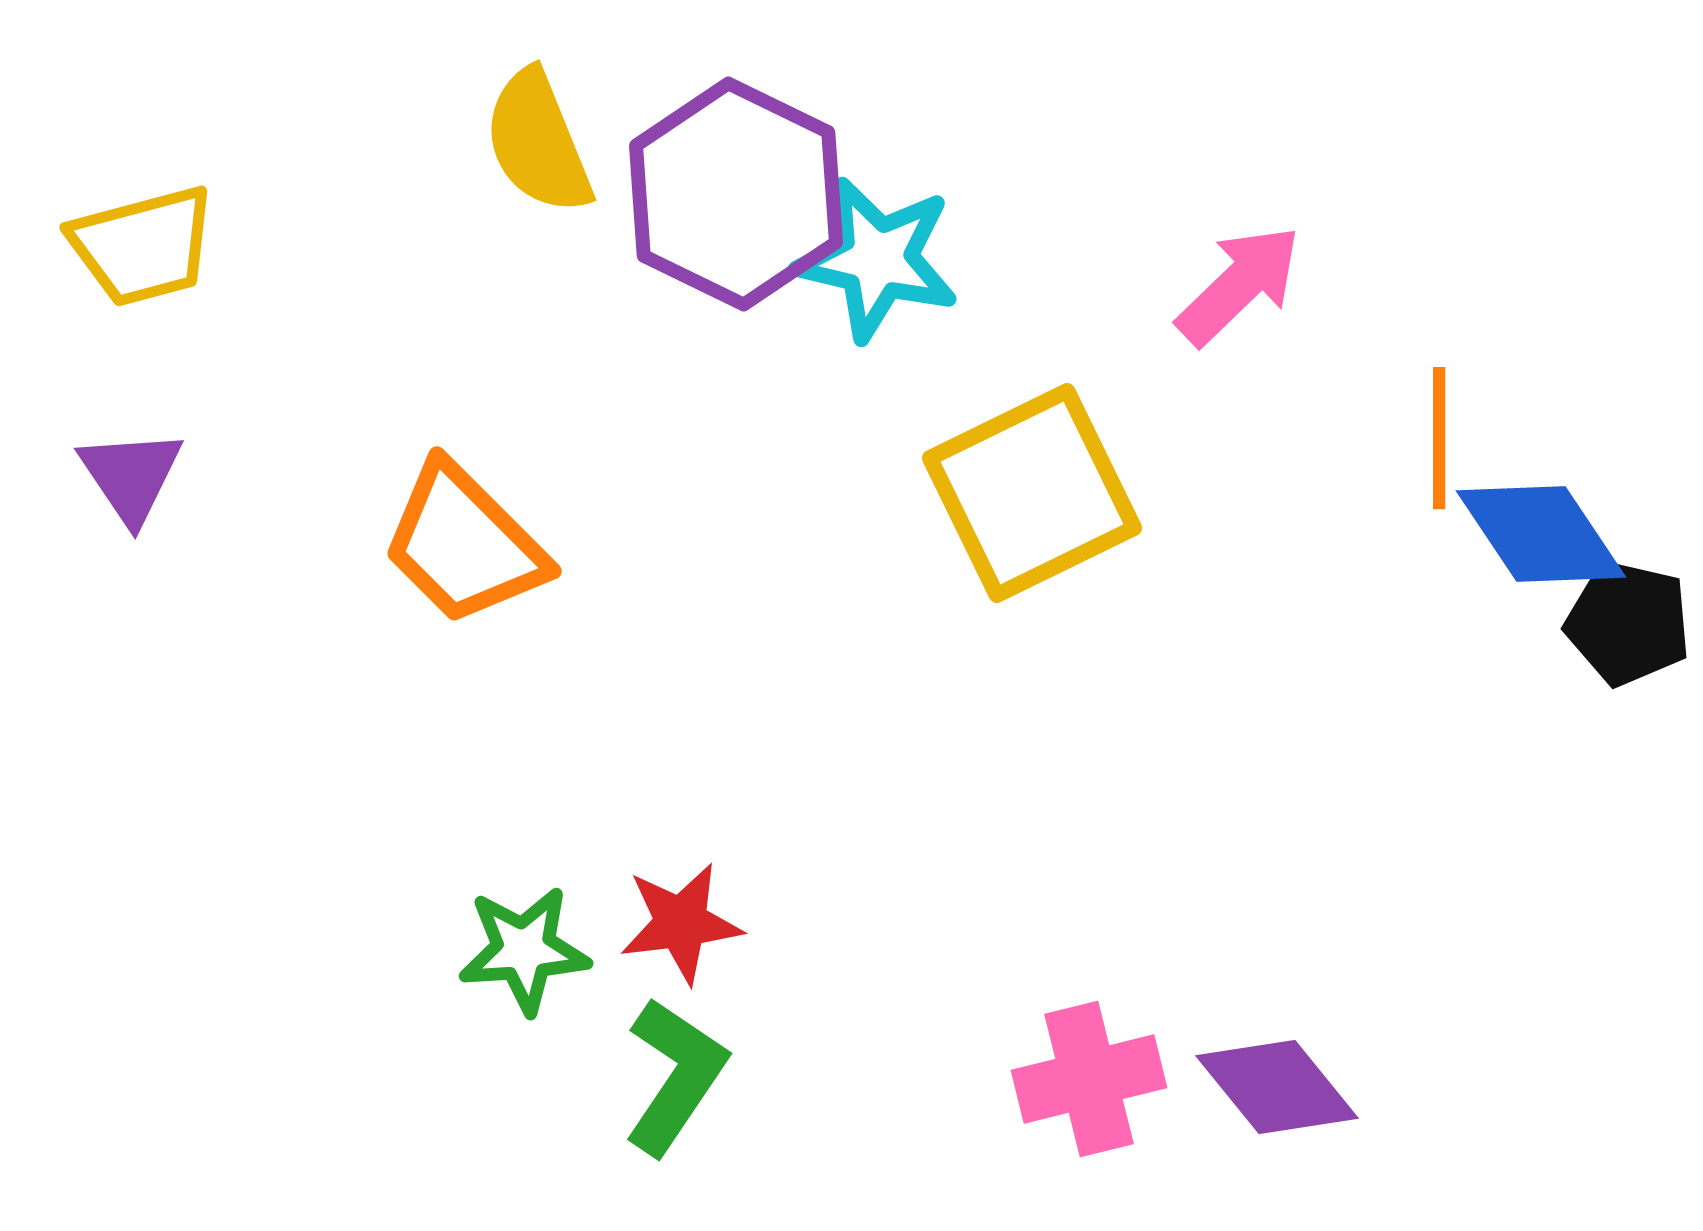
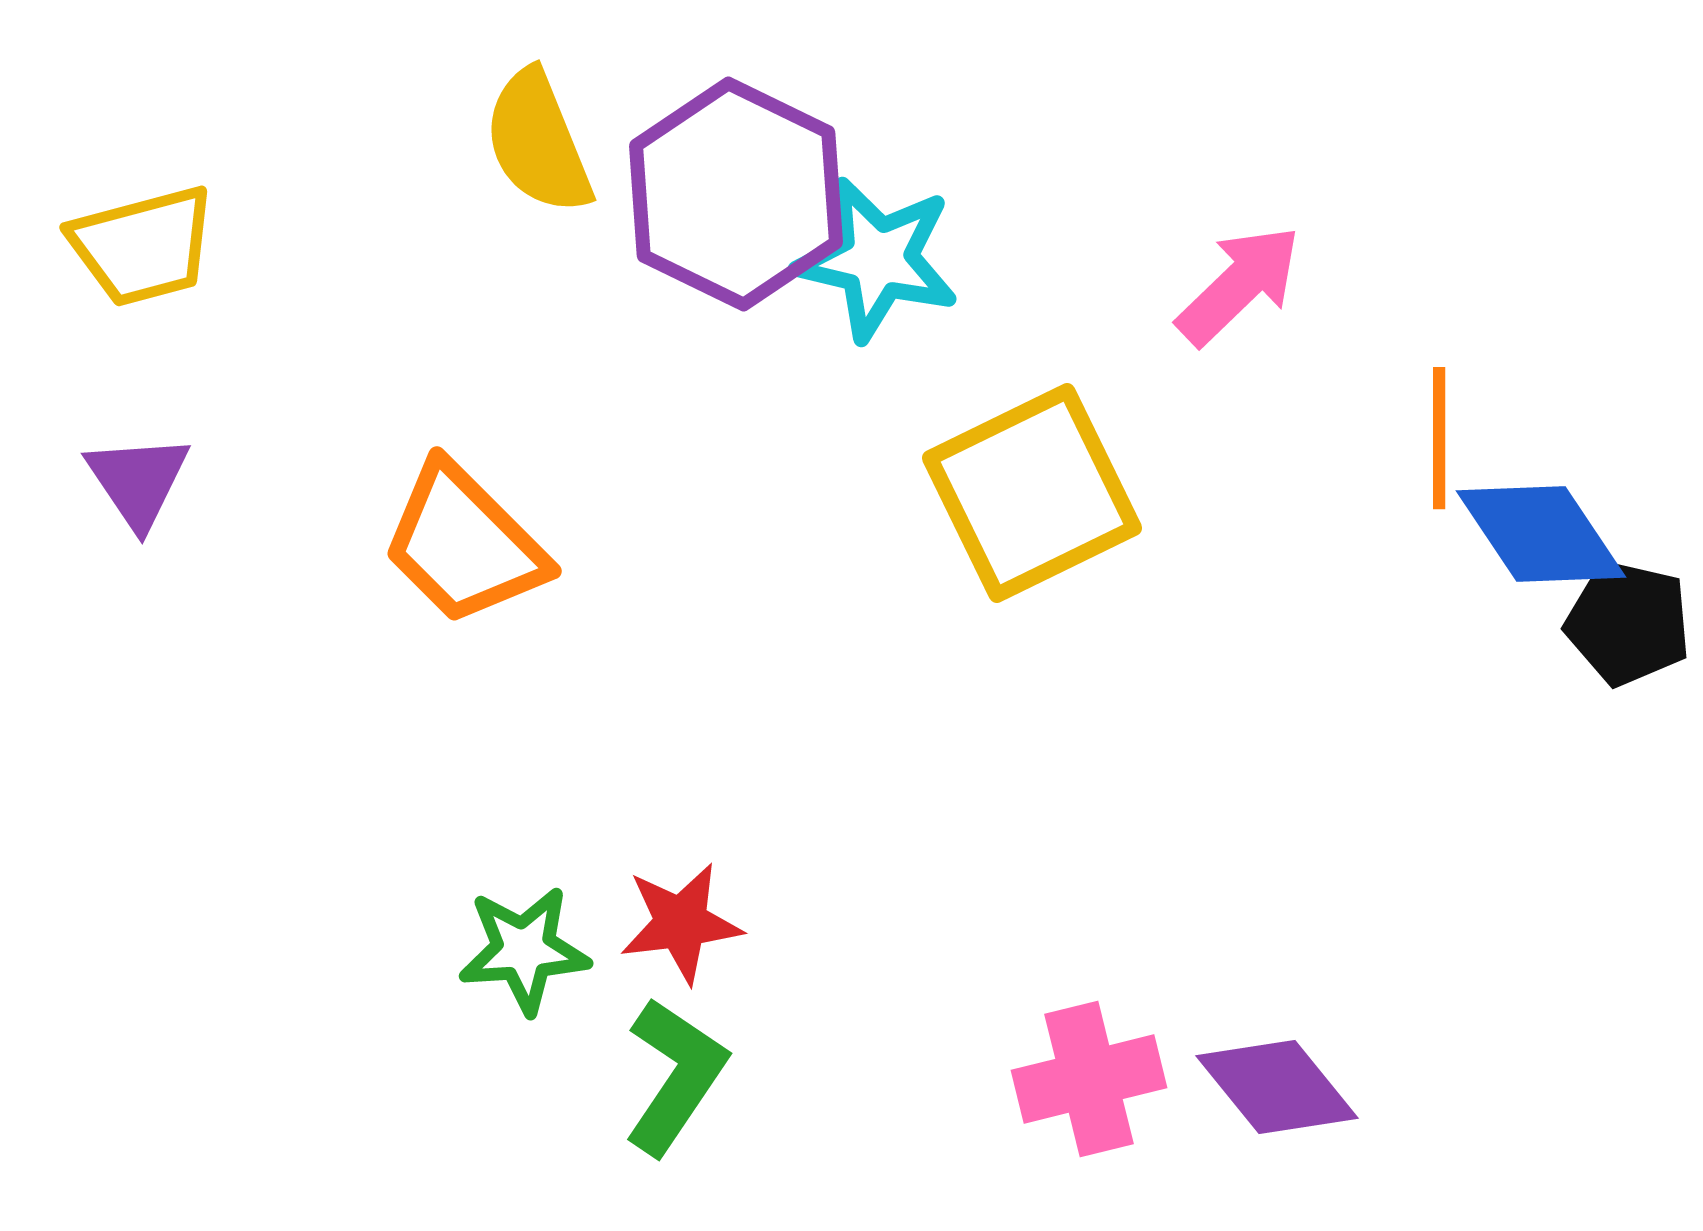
purple triangle: moved 7 px right, 5 px down
